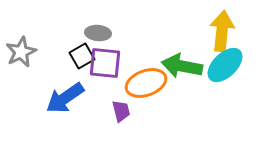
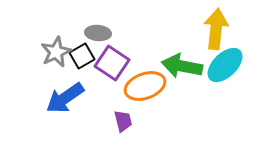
yellow arrow: moved 6 px left, 2 px up
gray star: moved 35 px right
purple square: moved 7 px right; rotated 28 degrees clockwise
orange ellipse: moved 1 px left, 3 px down
purple trapezoid: moved 2 px right, 10 px down
